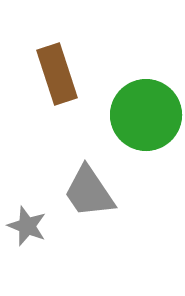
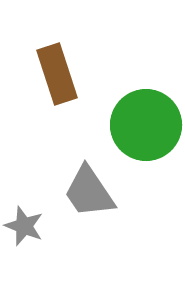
green circle: moved 10 px down
gray star: moved 3 px left
